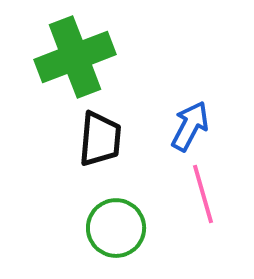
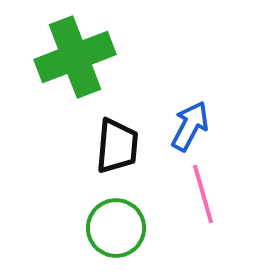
black trapezoid: moved 17 px right, 7 px down
